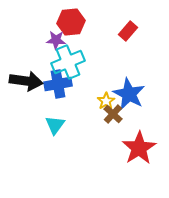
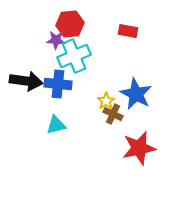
red hexagon: moved 1 px left, 2 px down
red rectangle: rotated 60 degrees clockwise
cyan cross: moved 6 px right, 6 px up
blue cross: rotated 16 degrees clockwise
blue star: moved 7 px right
brown cross: rotated 18 degrees counterclockwise
cyan triangle: moved 1 px right; rotated 40 degrees clockwise
red star: rotated 20 degrees clockwise
